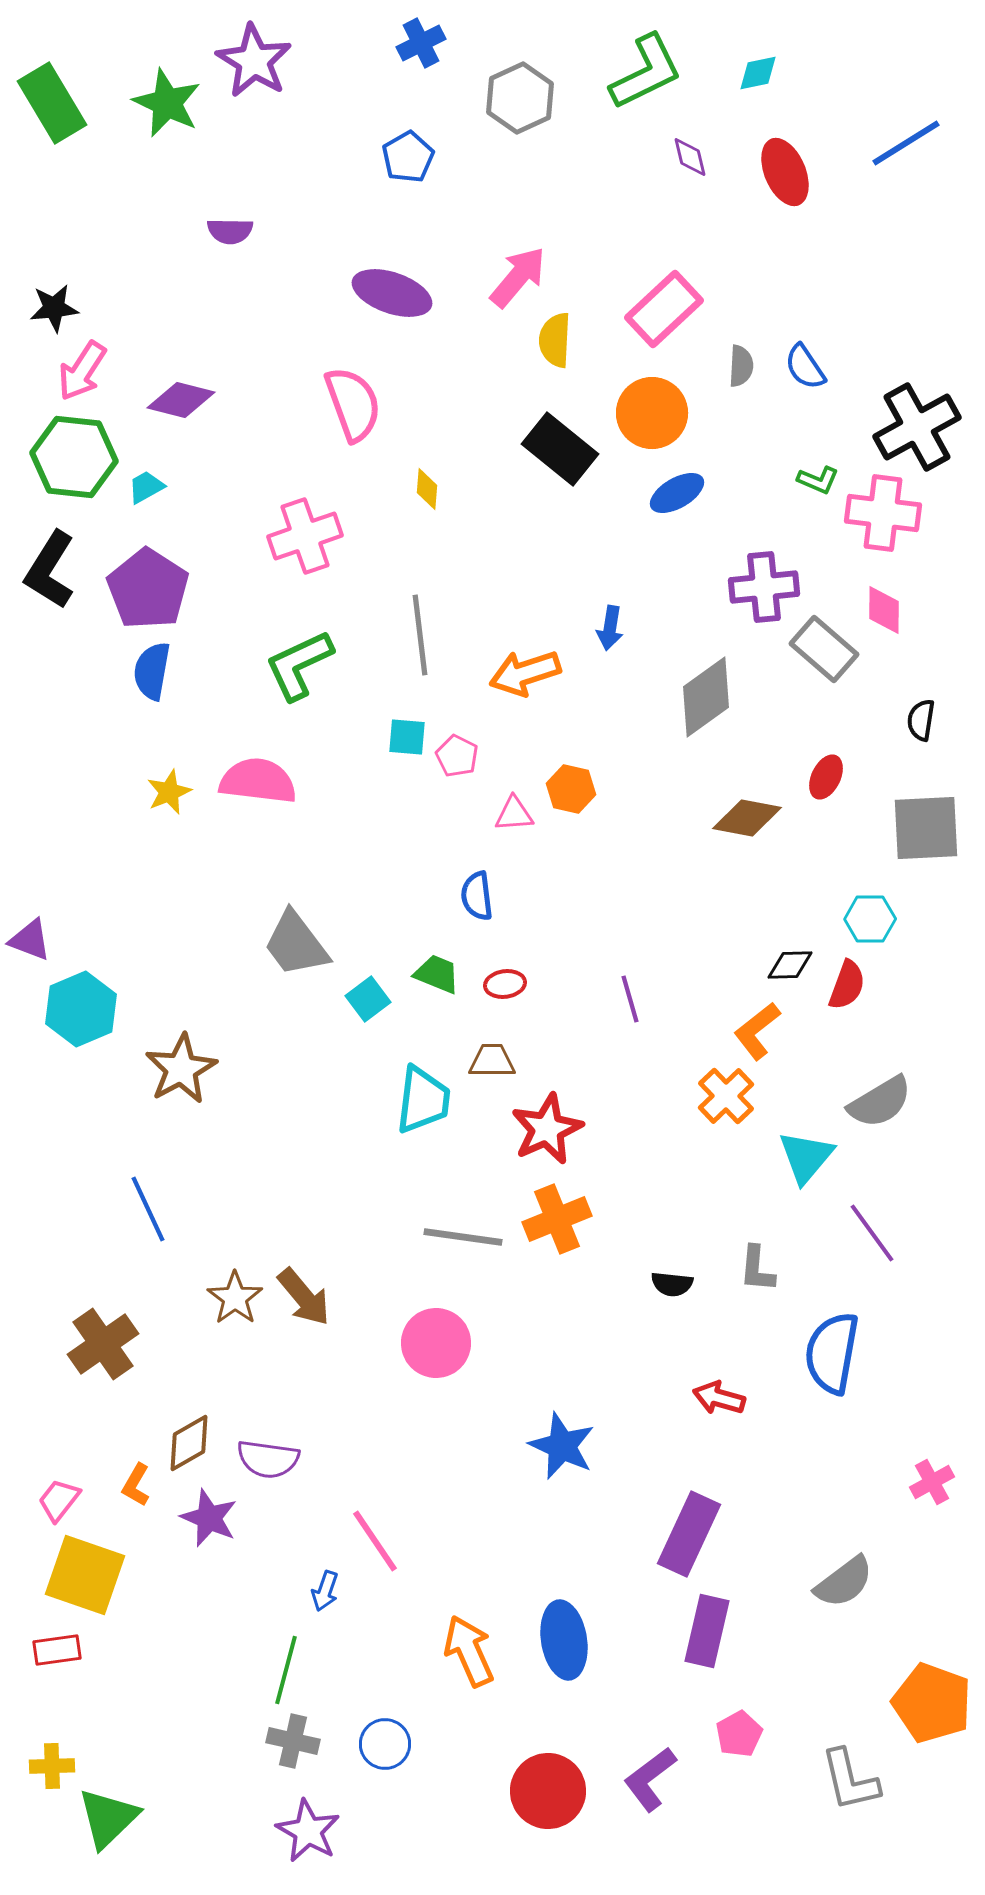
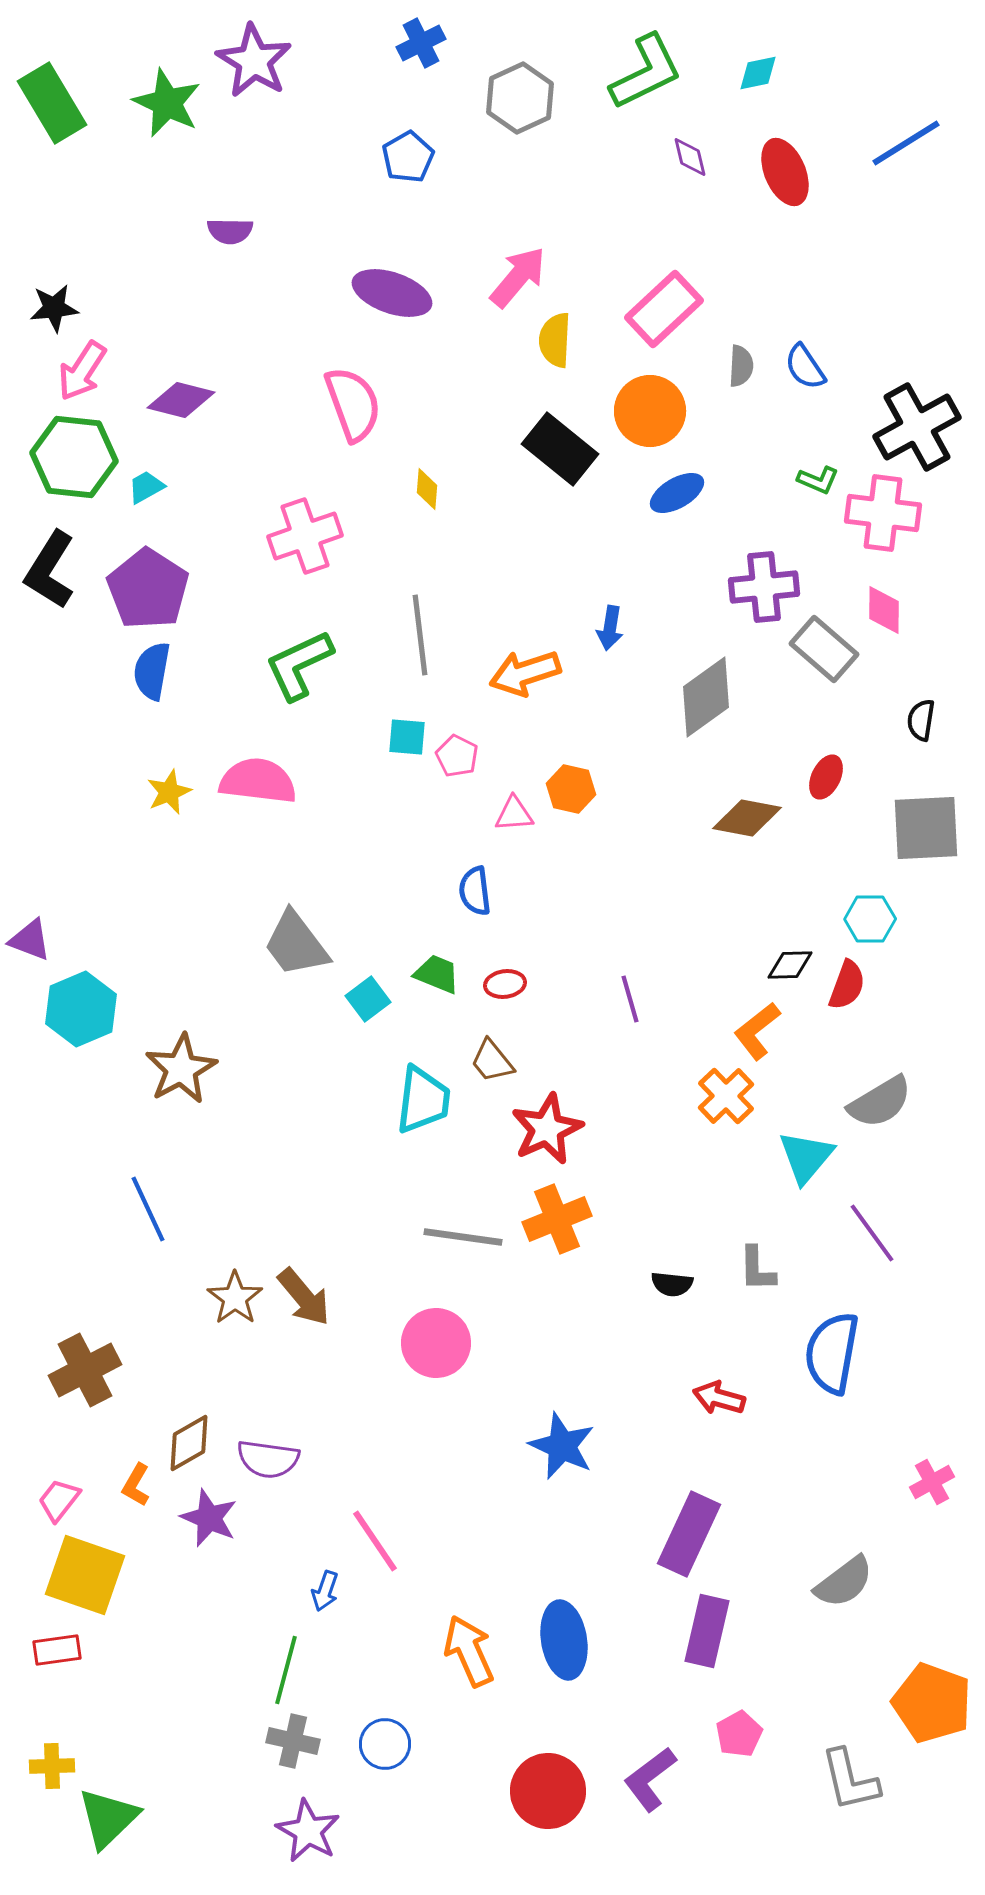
orange circle at (652, 413): moved 2 px left, 2 px up
blue semicircle at (477, 896): moved 2 px left, 5 px up
brown trapezoid at (492, 1061): rotated 129 degrees counterclockwise
gray L-shape at (757, 1269): rotated 6 degrees counterclockwise
brown cross at (103, 1344): moved 18 px left, 26 px down; rotated 8 degrees clockwise
